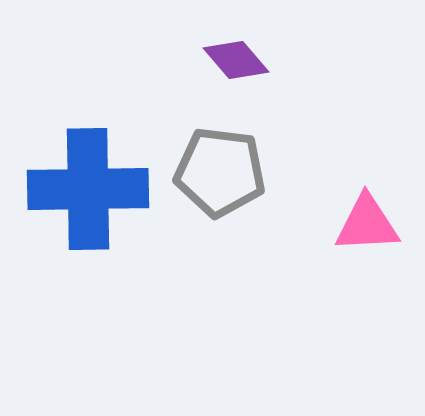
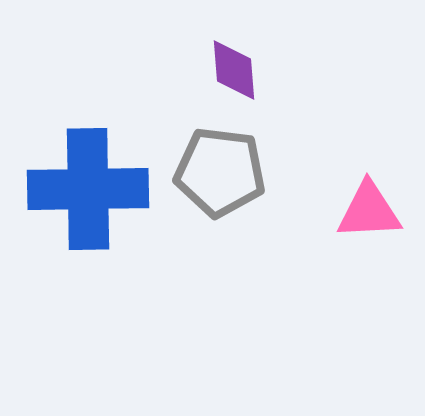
purple diamond: moved 2 px left, 10 px down; rotated 36 degrees clockwise
pink triangle: moved 2 px right, 13 px up
